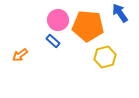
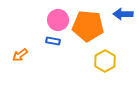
blue arrow: moved 3 px right, 1 px down; rotated 54 degrees counterclockwise
blue rectangle: rotated 32 degrees counterclockwise
yellow hexagon: moved 4 px down; rotated 15 degrees counterclockwise
